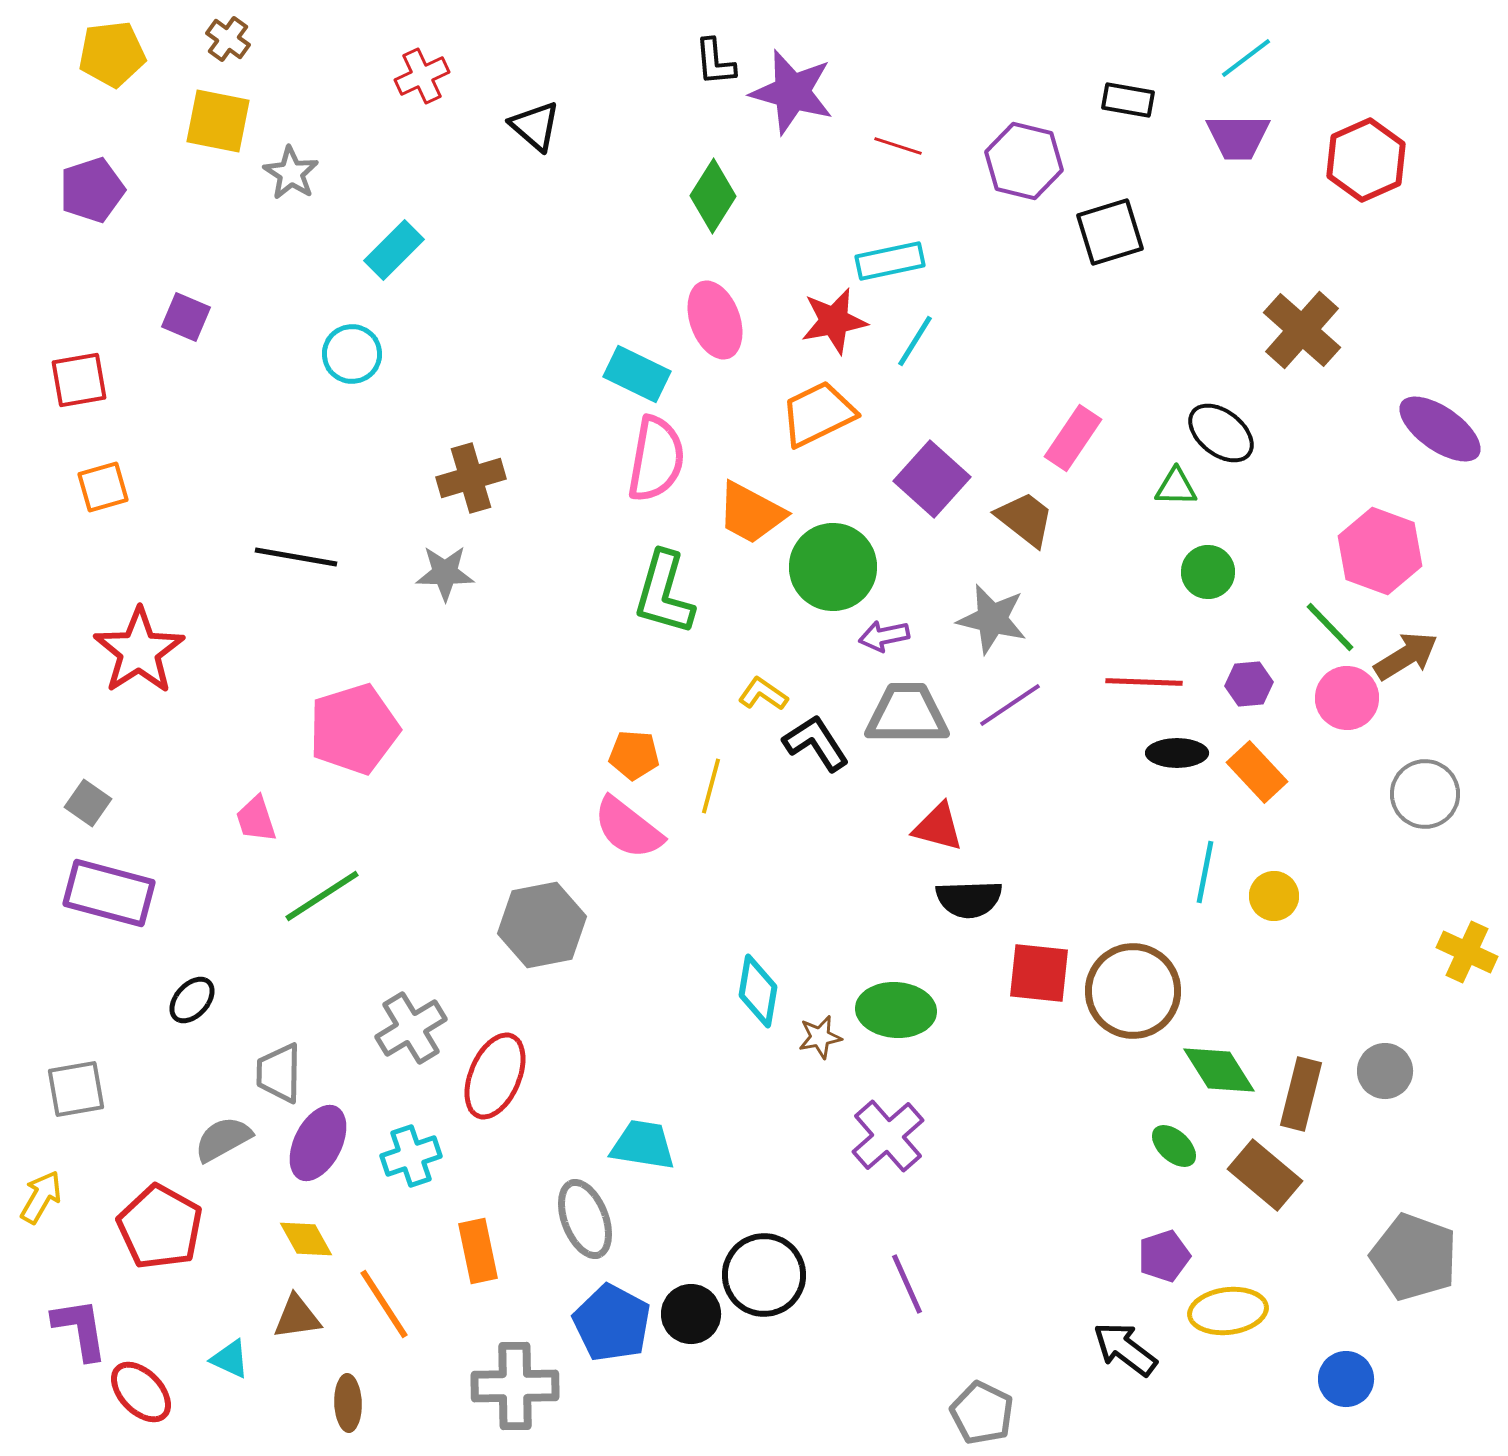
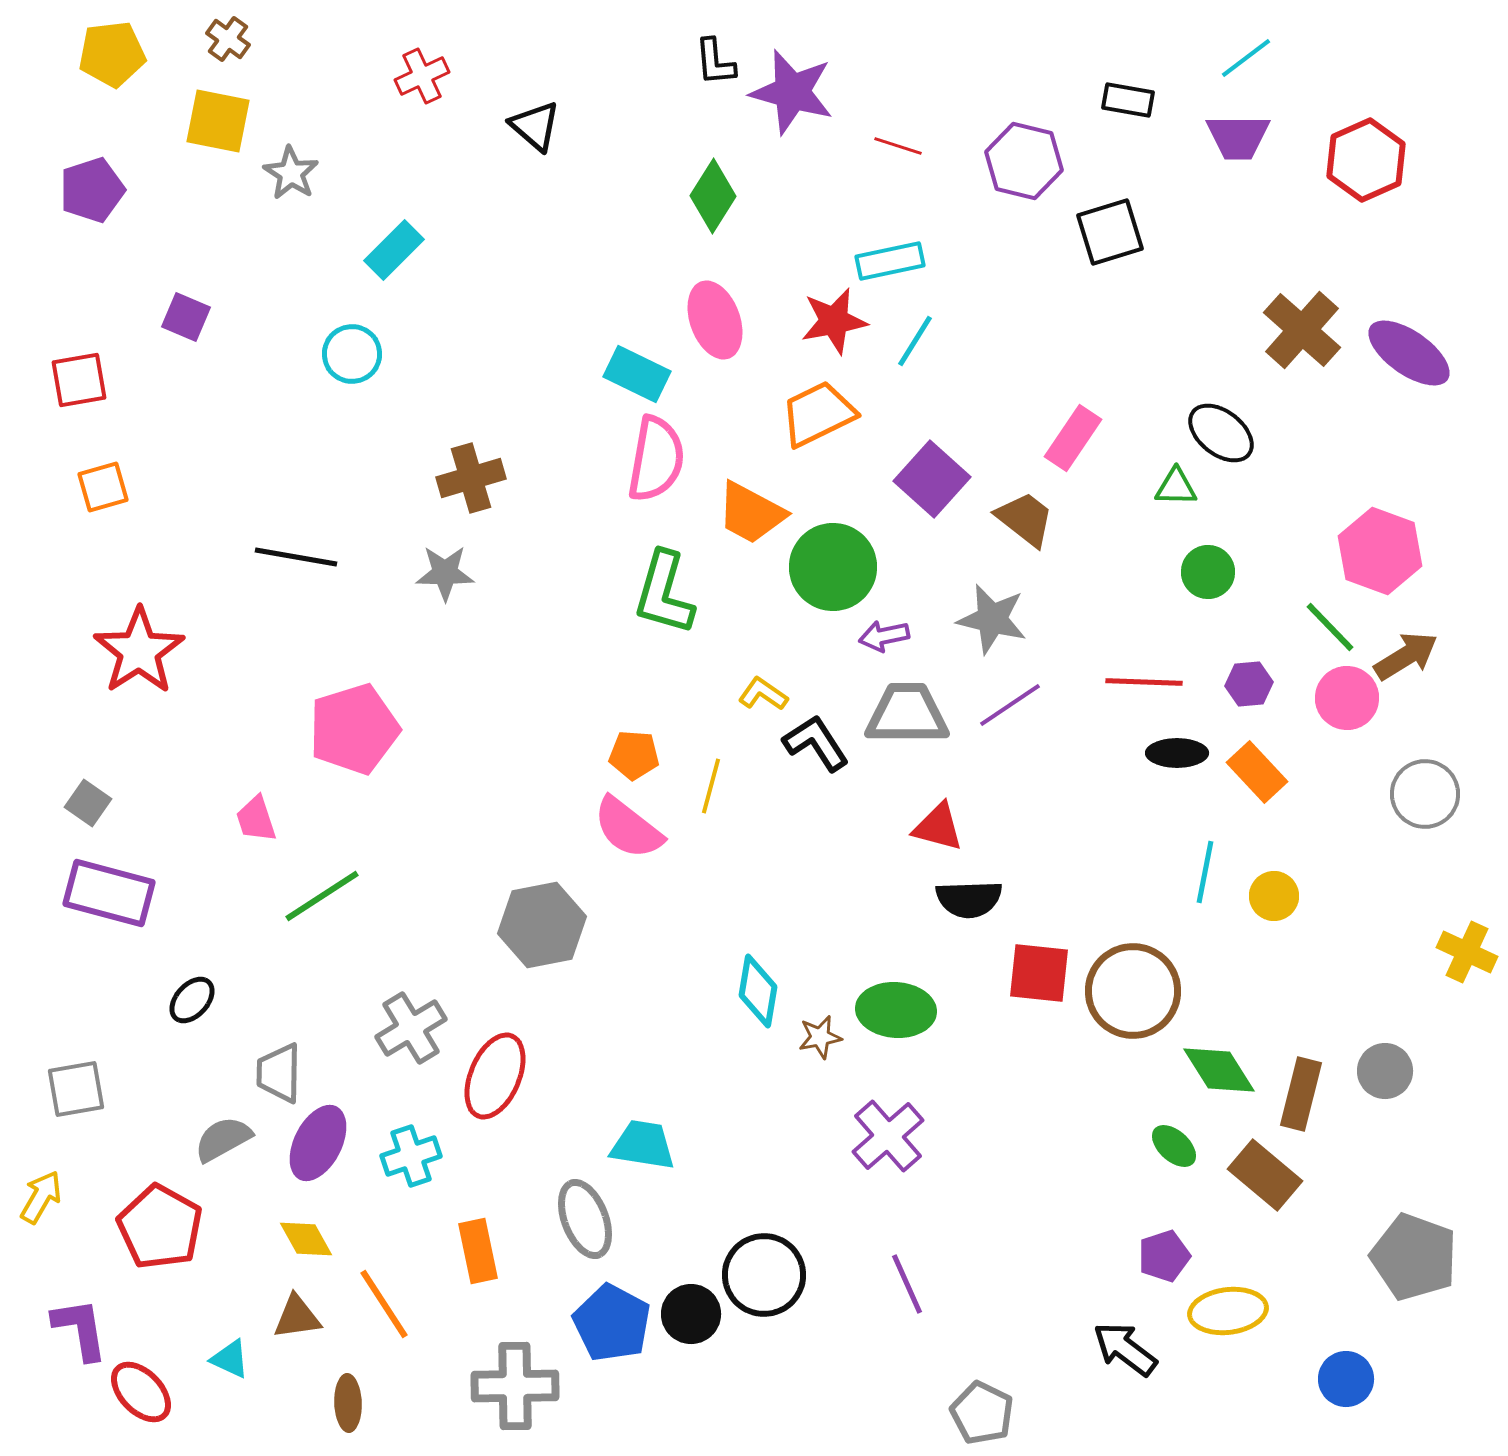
purple ellipse at (1440, 429): moved 31 px left, 76 px up
